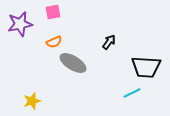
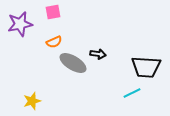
black arrow: moved 11 px left, 12 px down; rotated 63 degrees clockwise
